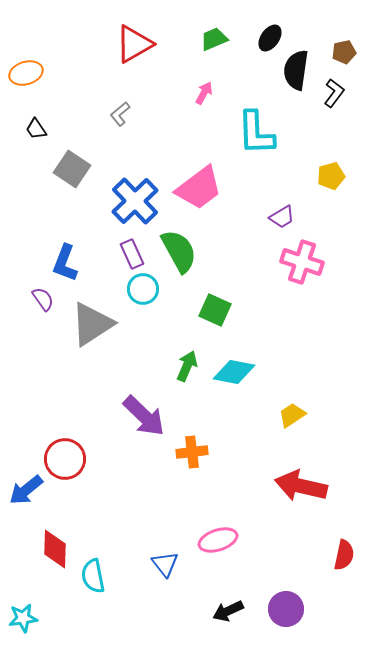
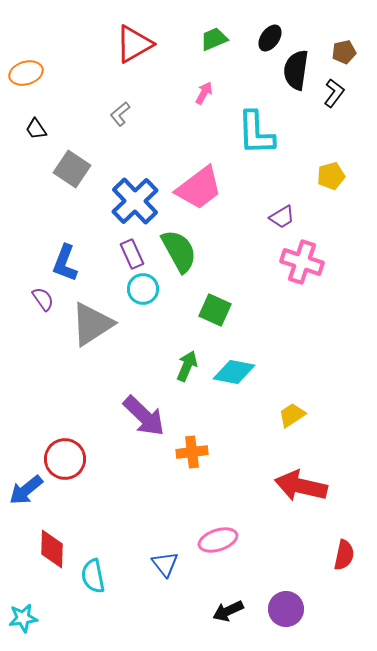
red diamond: moved 3 px left
